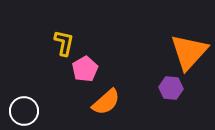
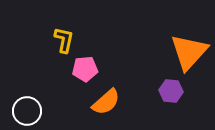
yellow L-shape: moved 3 px up
pink pentagon: rotated 25 degrees clockwise
purple hexagon: moved 3 px down
white circle: moved 3 px right
